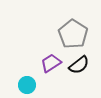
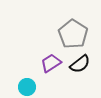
black semicircle: moved 1 px right, 1 px up
cyan circle: moved 2 px down
